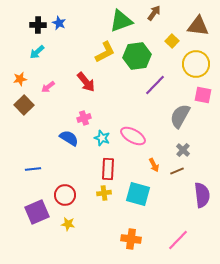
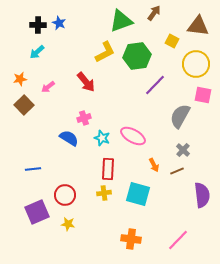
yellow square: rotated 16 degrees counterclockwise
